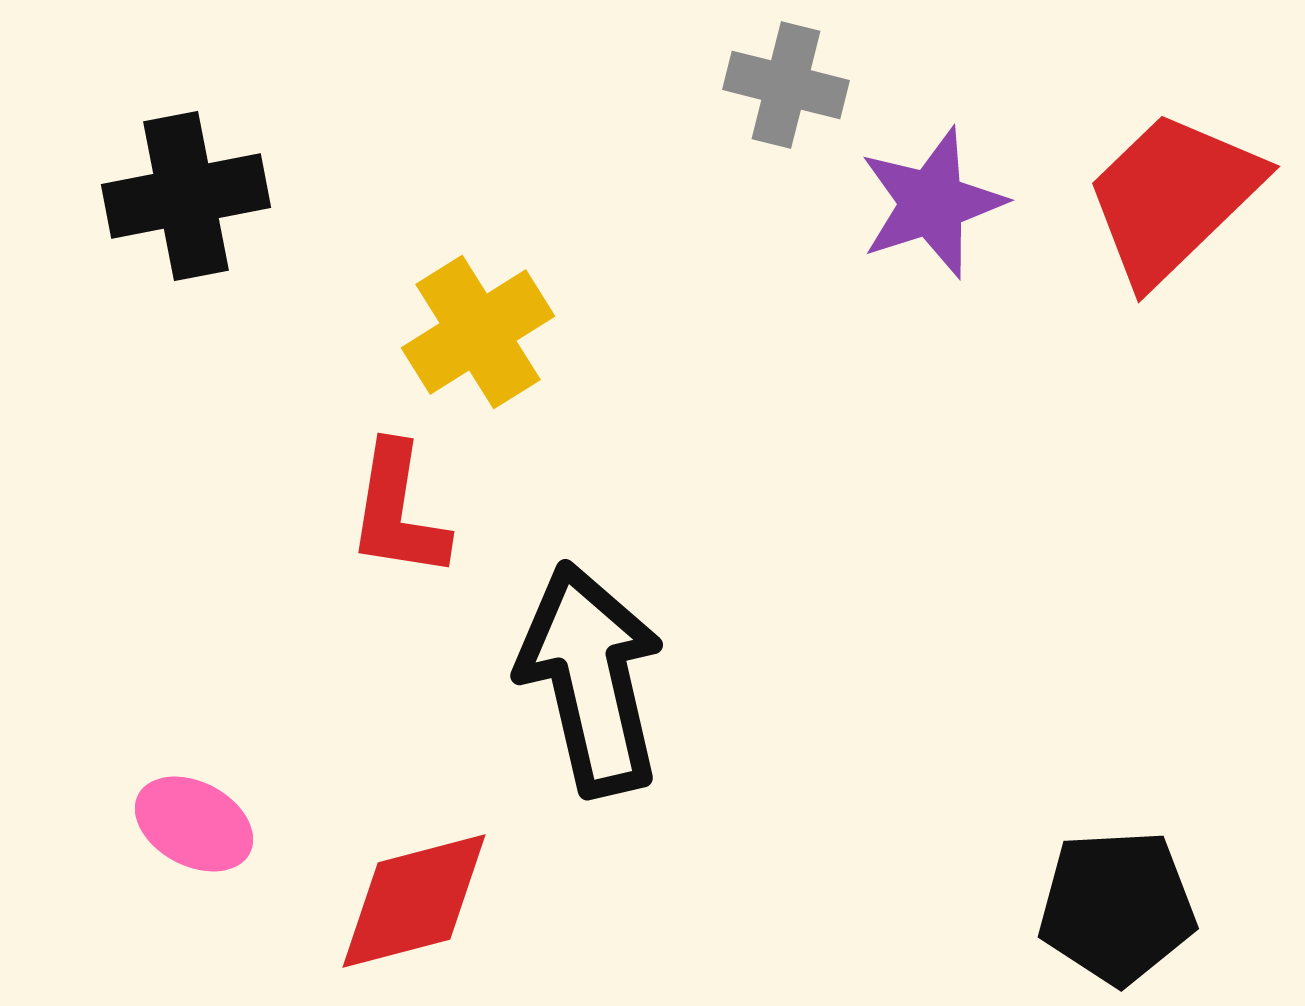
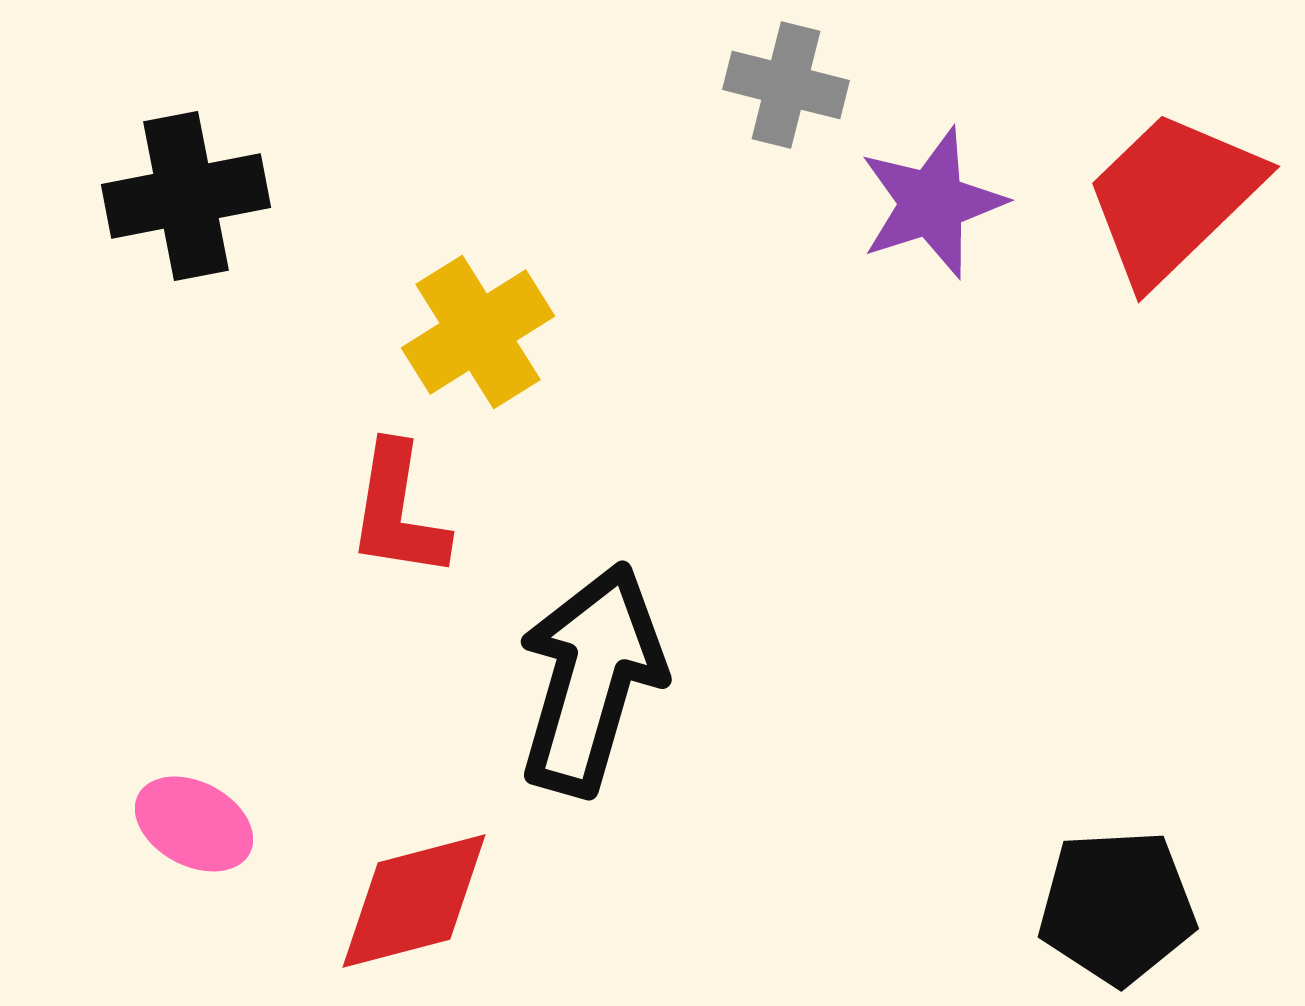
black arrow: rotated 29 degrees clockwise
